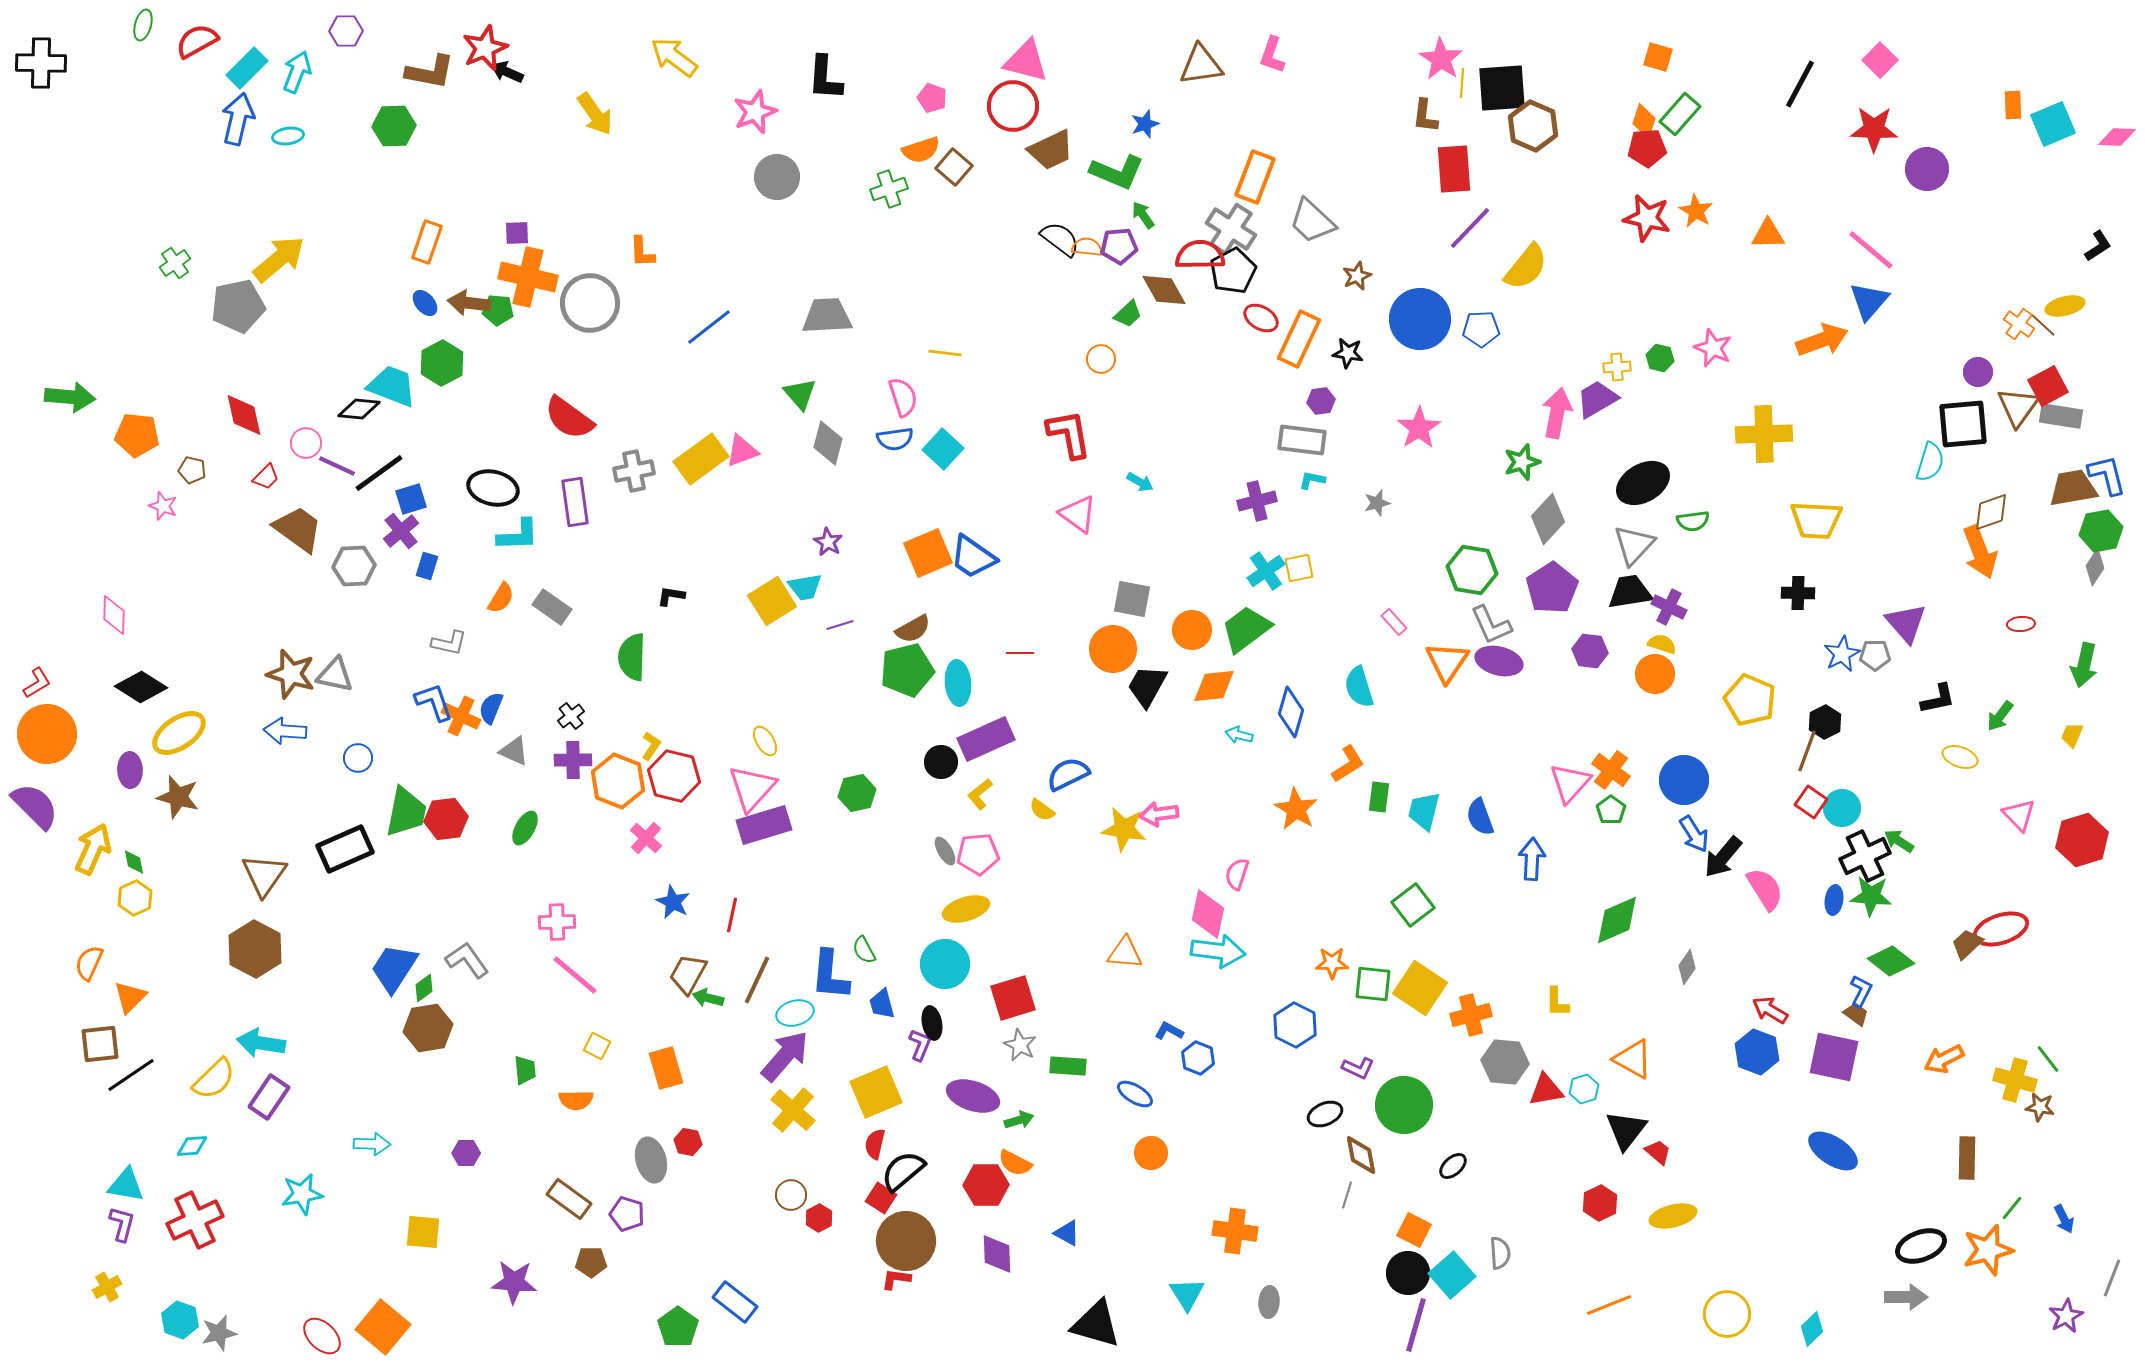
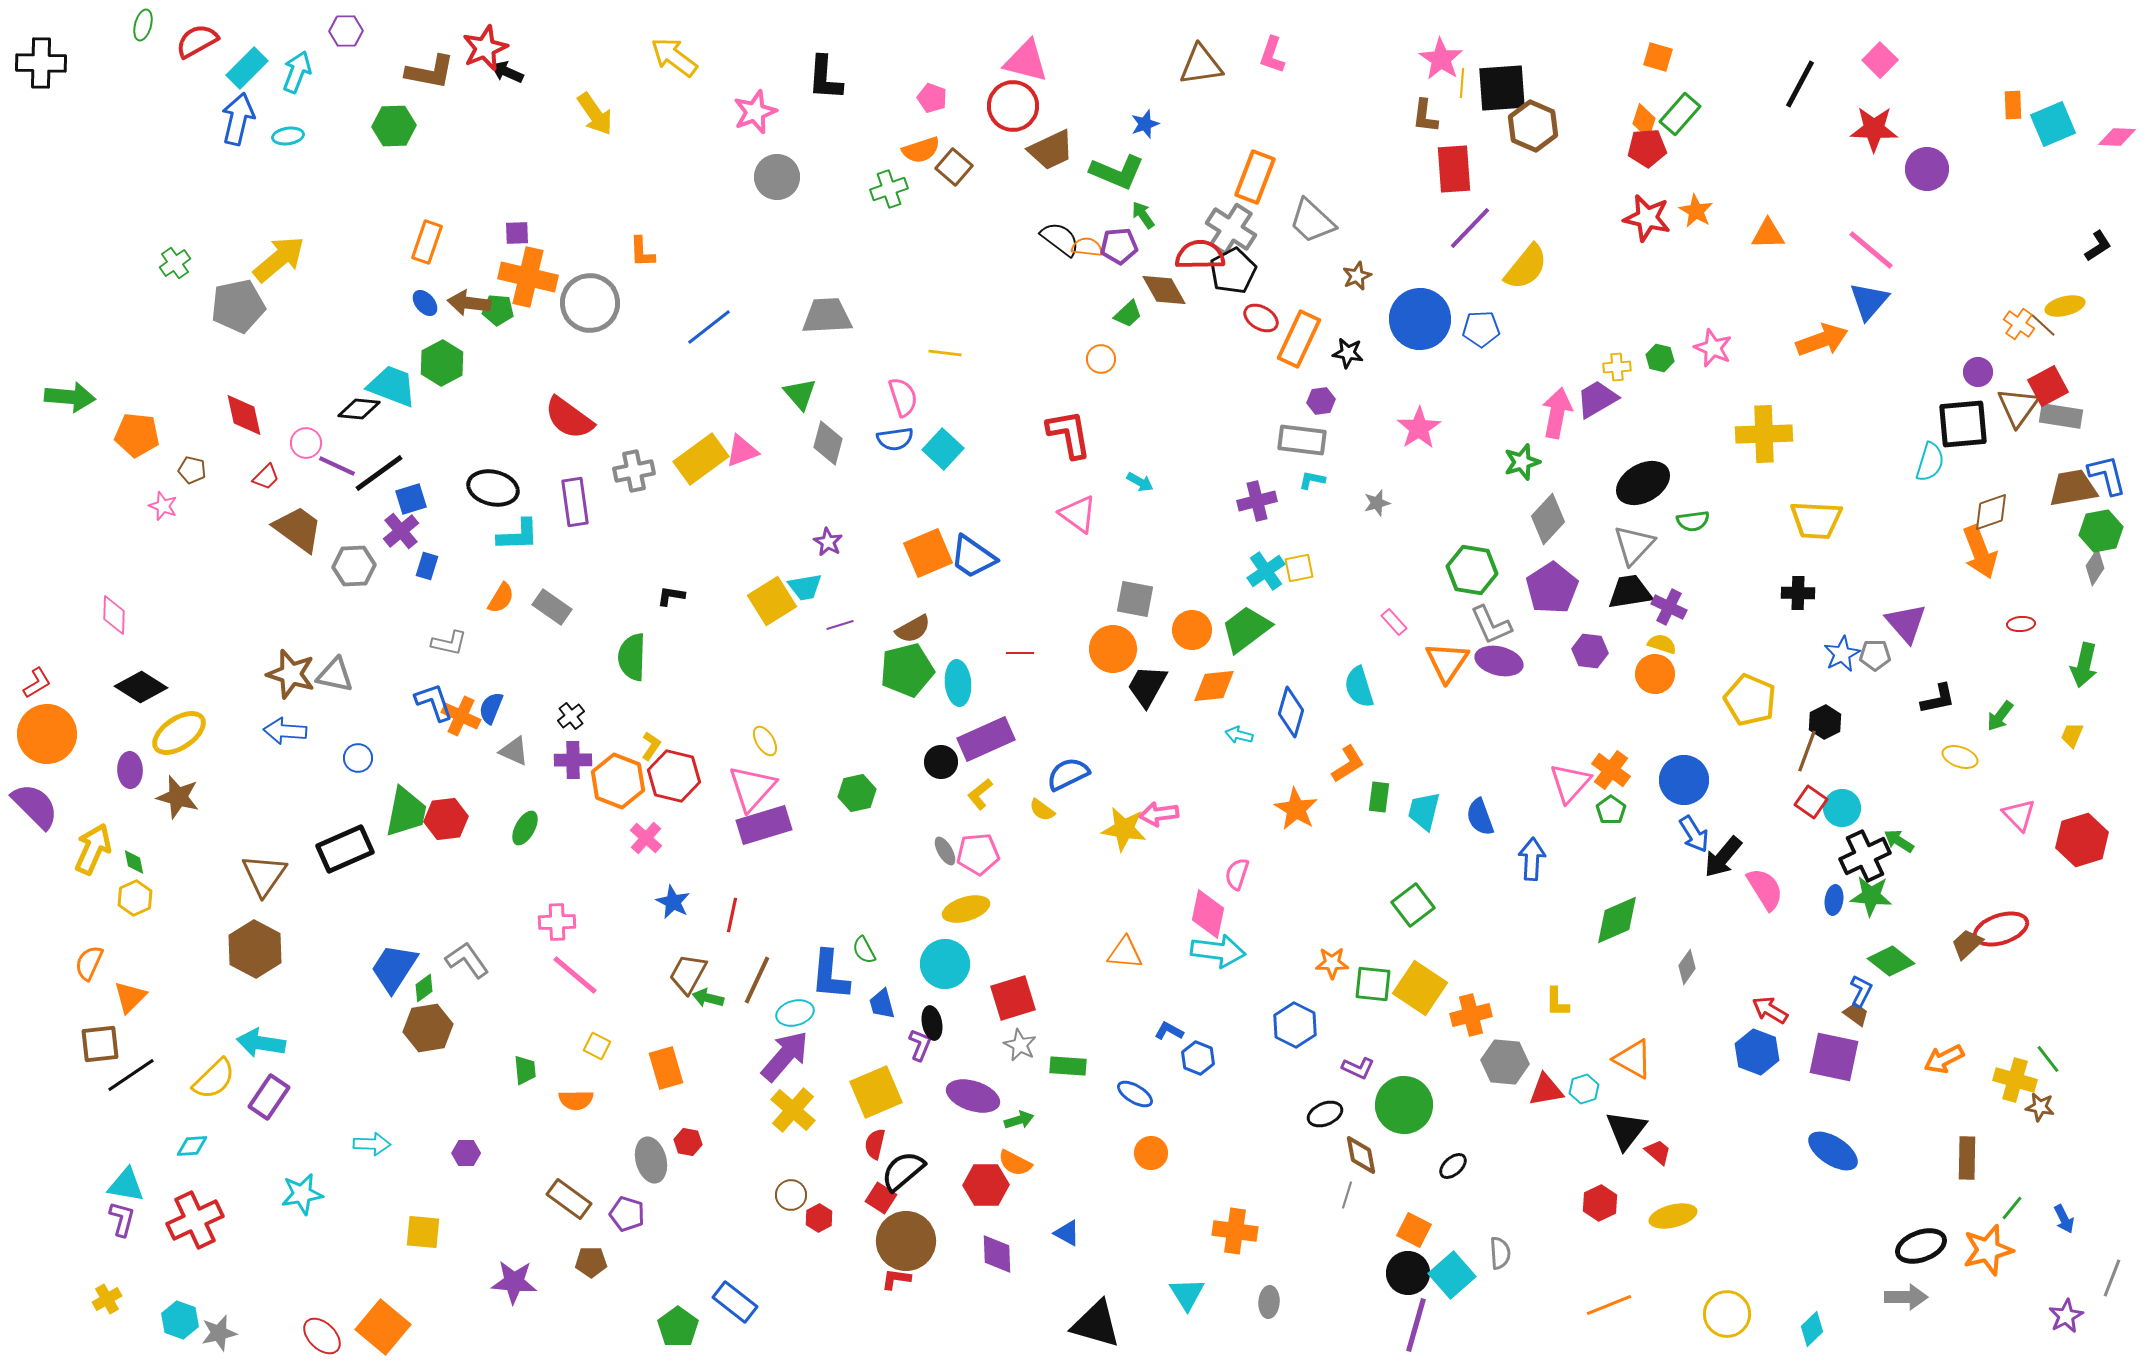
gray square at (1132, 599): moved 3 px right
purple L-shape at (122, 1224): moved 5 px up
yellow cross at (107, 1287): moved 12 px down
